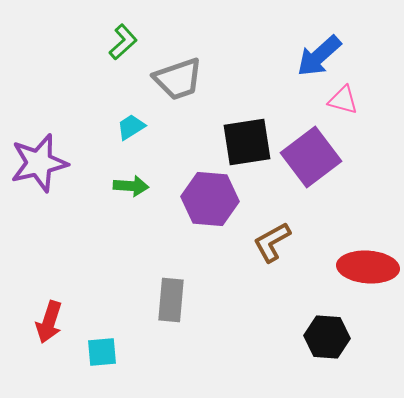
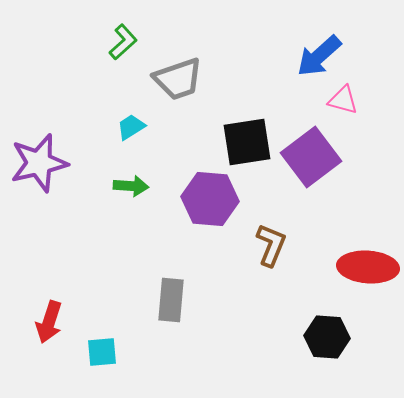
brown L-shape: moved 1 px left, 3 px down; rotated 141 degrees clockwise
